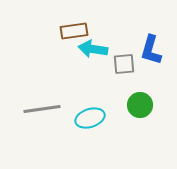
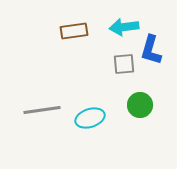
cyan arrow: moved 31 px right, 22 px up; rotated 16 degrees counterclockwise
gray line: moved 1 px down
